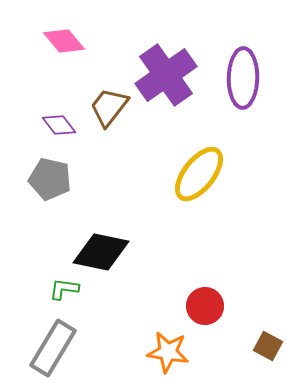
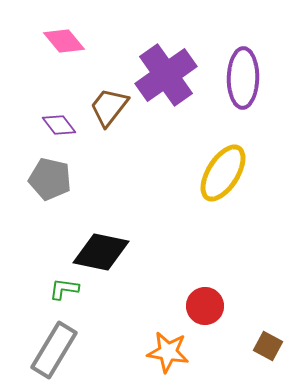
yellow ellipse: moved 24 px right, 1 px up; rotated 6 degrees counterclockwise
gray rectangle: moved 1 px right, 2 px down
